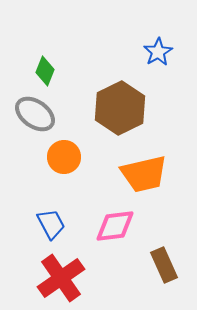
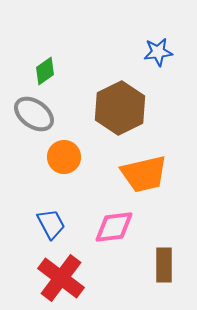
blue star: rotated 24 degrees clockwise
green diamond: rotated 32 degrees clockwise
gray ellipse: moved 1 px left
pink diamond: moved 1 px left, 1 px down
brown rectangle: rotated 24 degrees clockwise
red cross: rotated 18 degrees counterclockwise
